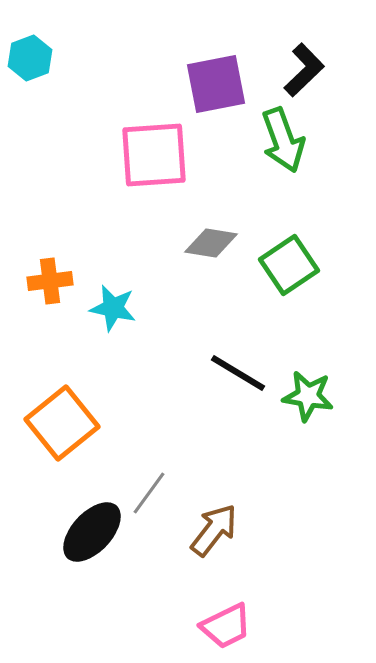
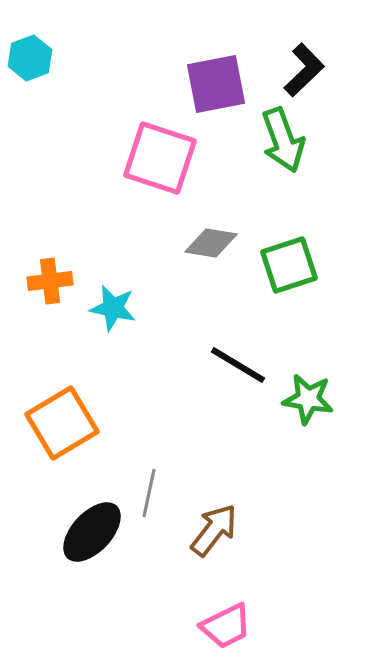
pink square: moved 6 px right, 3 px down; rotated 22 degrees clockwise
green square: rotated 16 degrees clockwise
black line: moved 8 px up
green star: moved 3 px down
orange square: rotated 8 degrees clockwise
gray line: rotated 24 degrees counterclockwise
